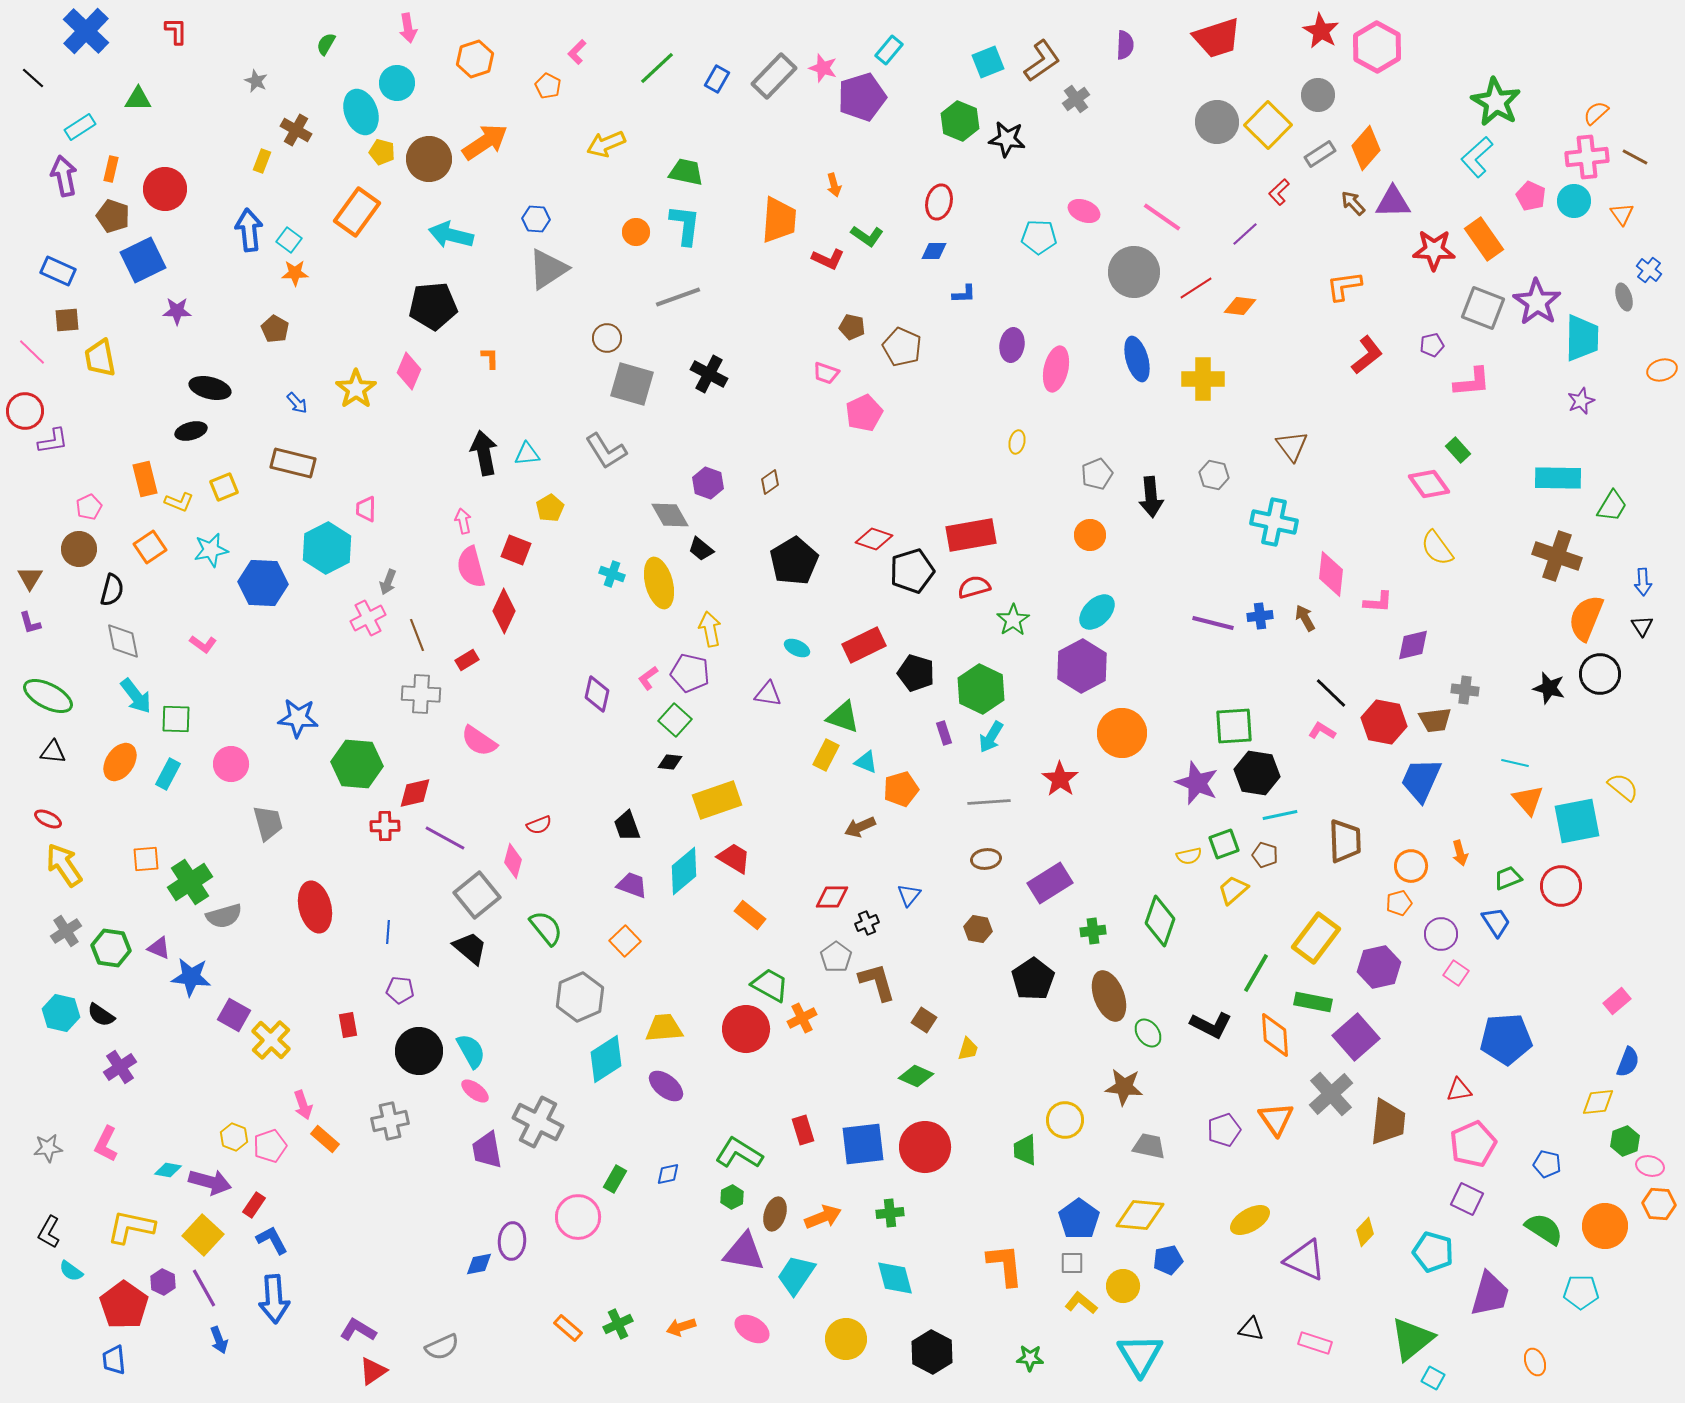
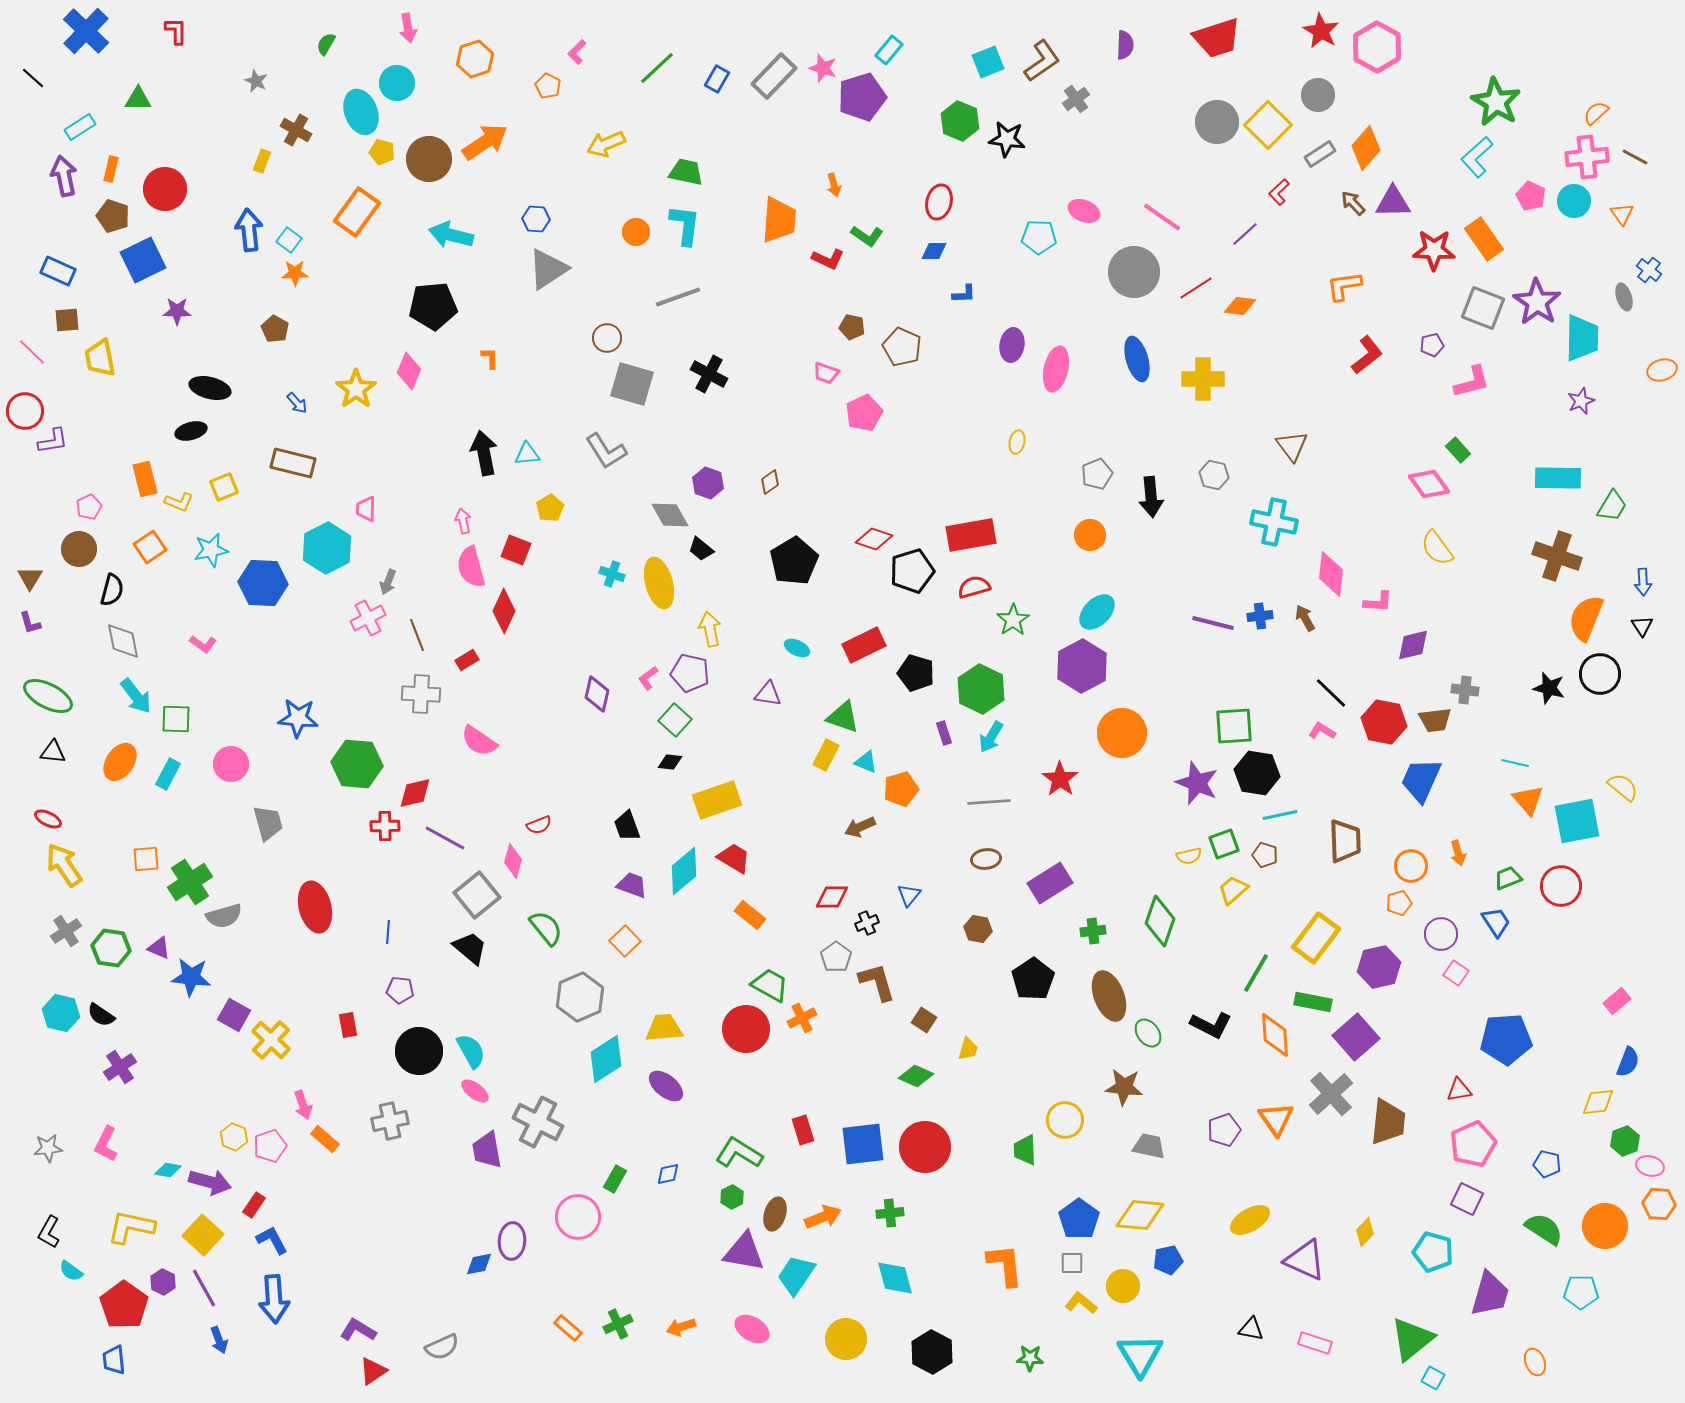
pink L-shape at (1472, 382): rotated 9 degrees counterclockwise
orange arrow at (1460, 853): moved 2 px left
